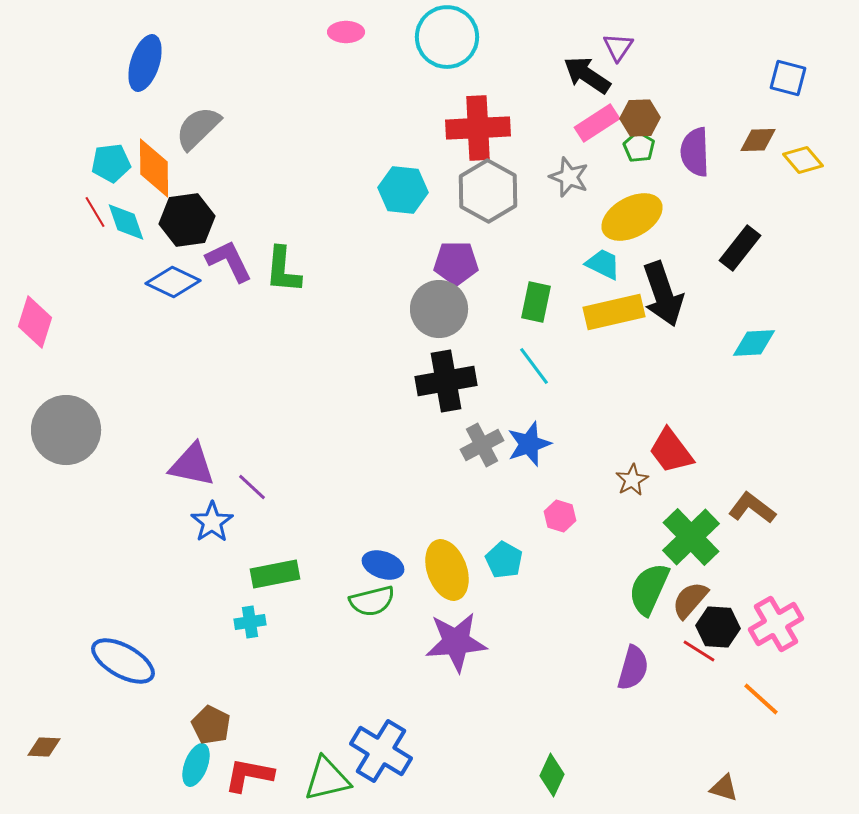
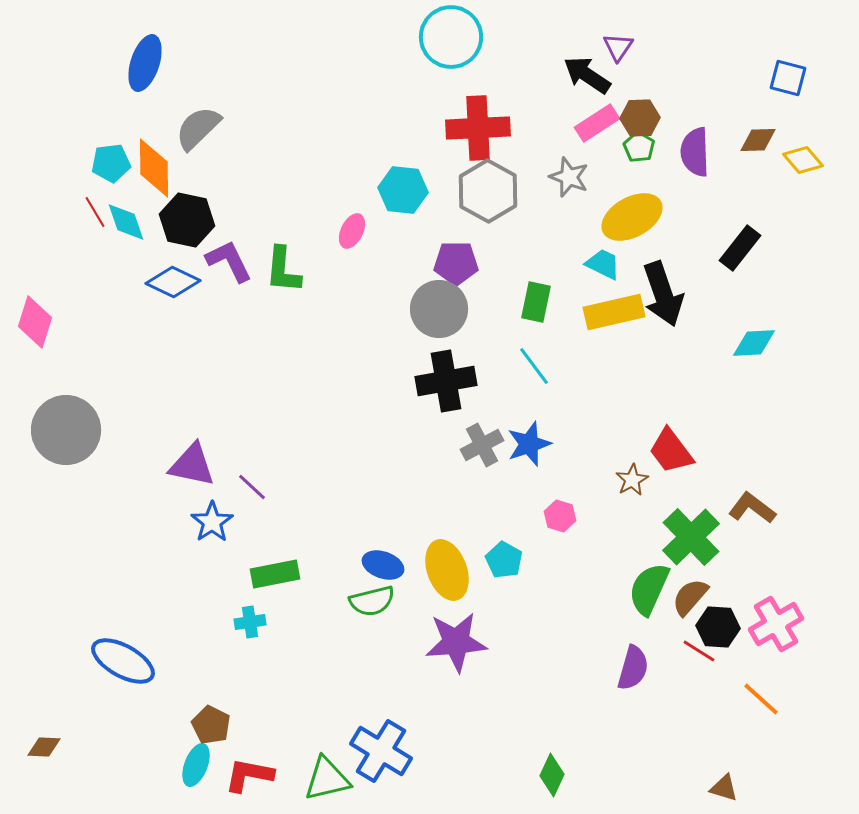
pink ellipse at (346, 32): moved 6 px right, 199 px down; rotated 64 degrees counterclockwise
cyan circle at (447, 37): moved 4 px right
black hexagon at (187, 220): rotated 20 degrees clockwise
brown semicircle at (690, 600): moved 3 px up
